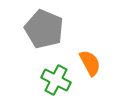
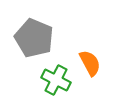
gray pentagon: moved 10 px left, 9 px down
